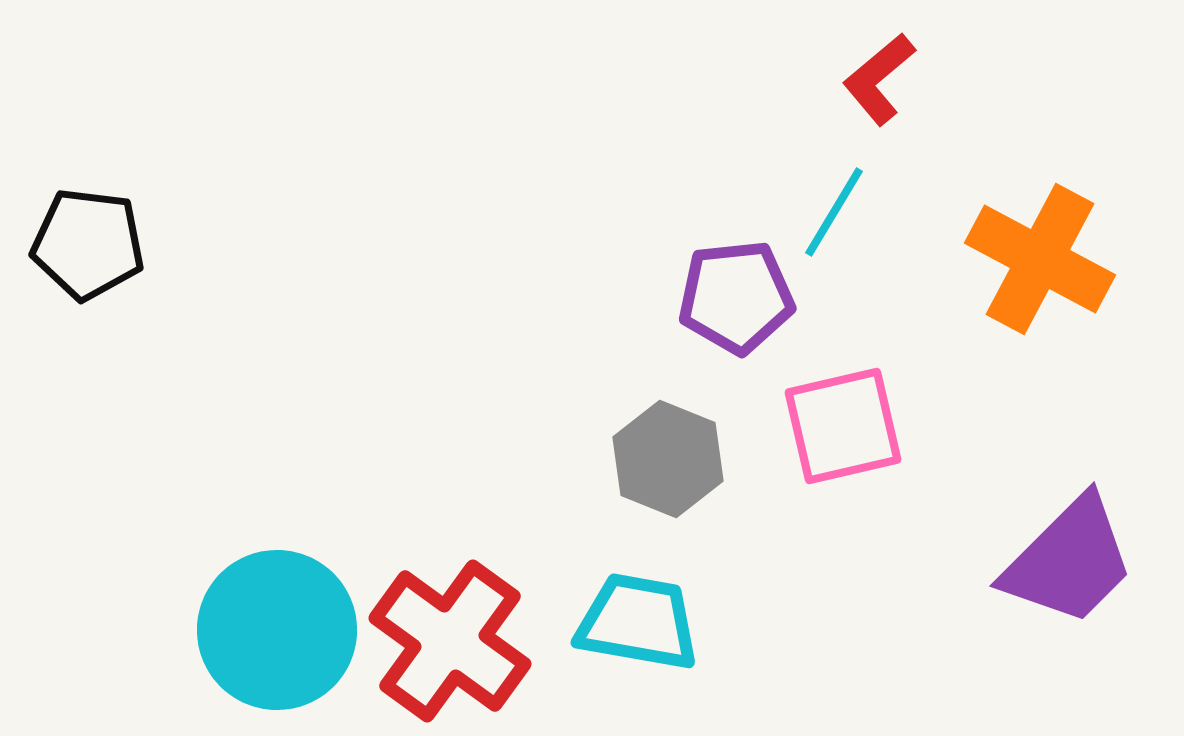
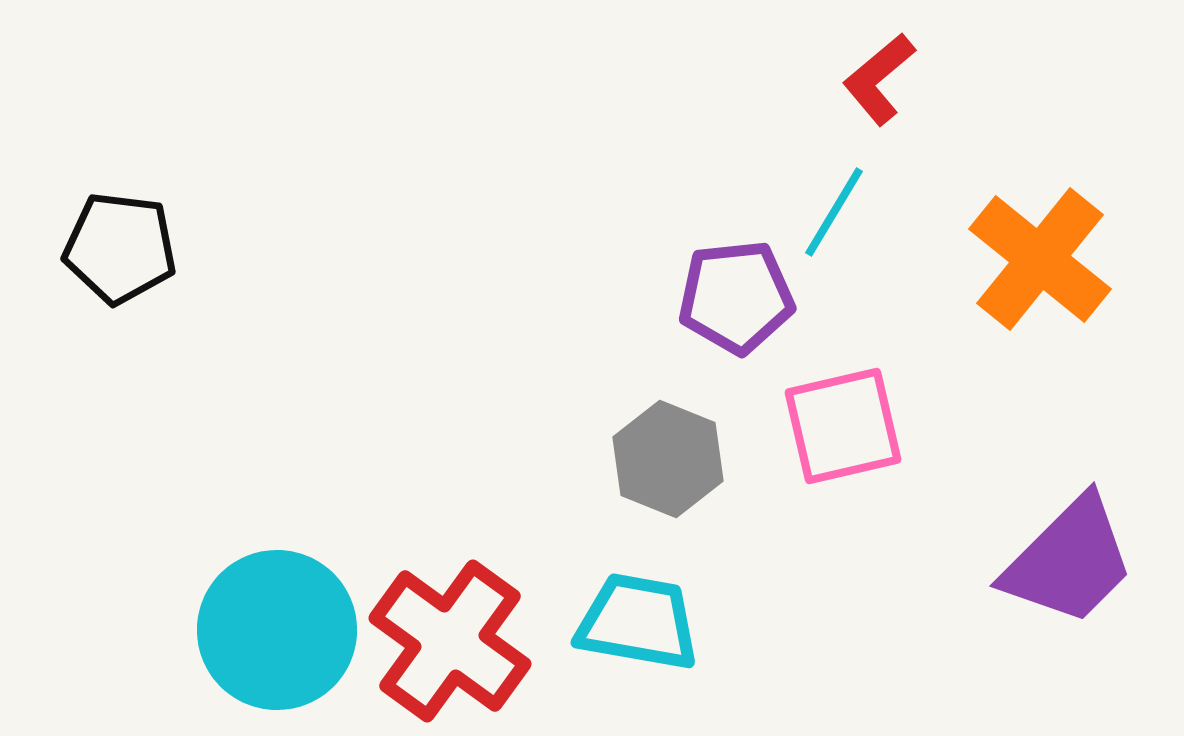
black pentagon: moved 32 px right, 4 px down
orange cross: rotated 11 degrees clockwise
